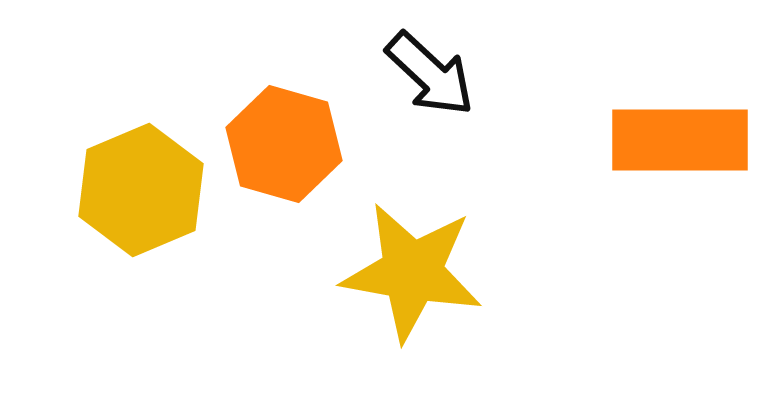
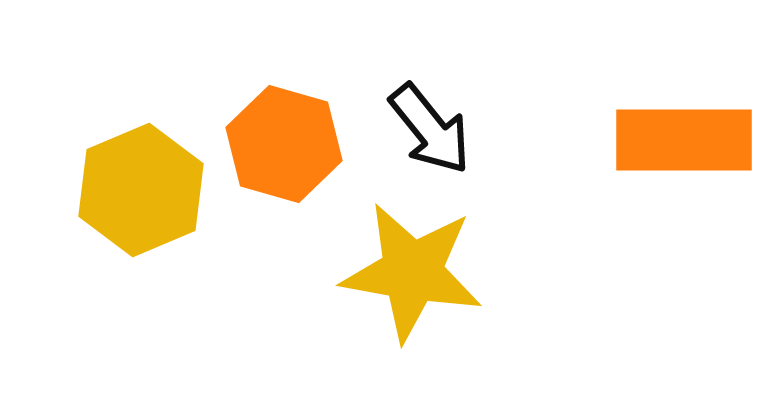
black arrow: moved 55 px down; rotated 8 degrees clockwise
orange rectangle: moved 4 px right
